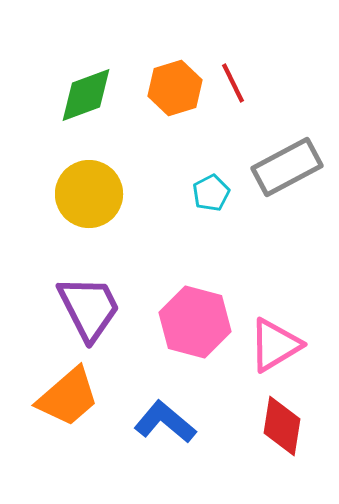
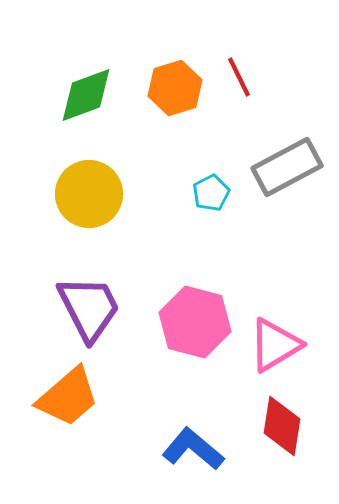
red line: moved 6 px right, 6 px up
blue L-shape: moved 28 px right, 27 px down
